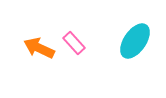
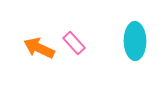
cyan ellipse: rotated 36 degrees counterclockwise
